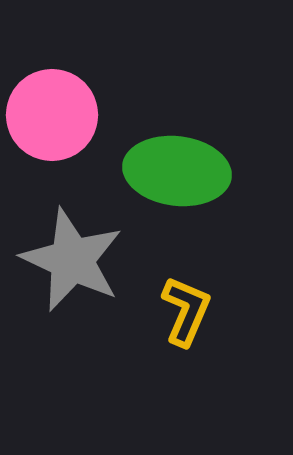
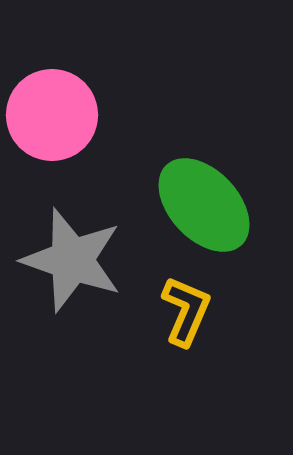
green ellipse: moved 27 px right, 34 px down; rotated 40 degrees clockwise
gray star: rotated 6 degrees counterclockwise
